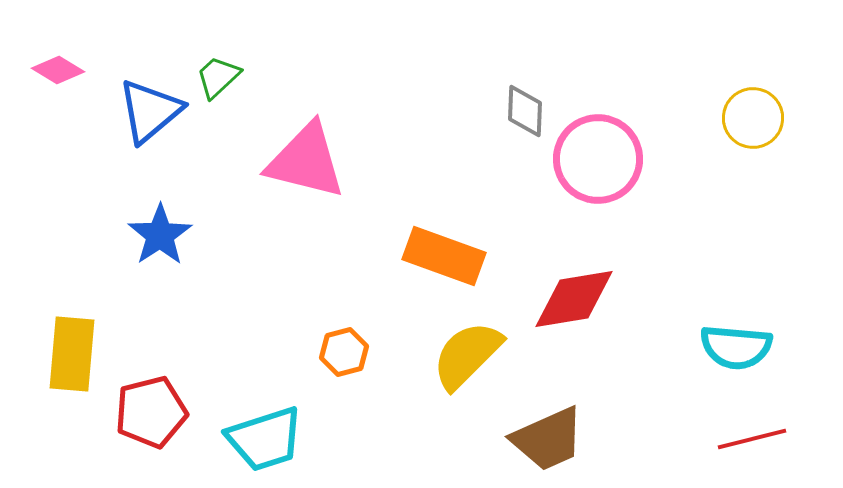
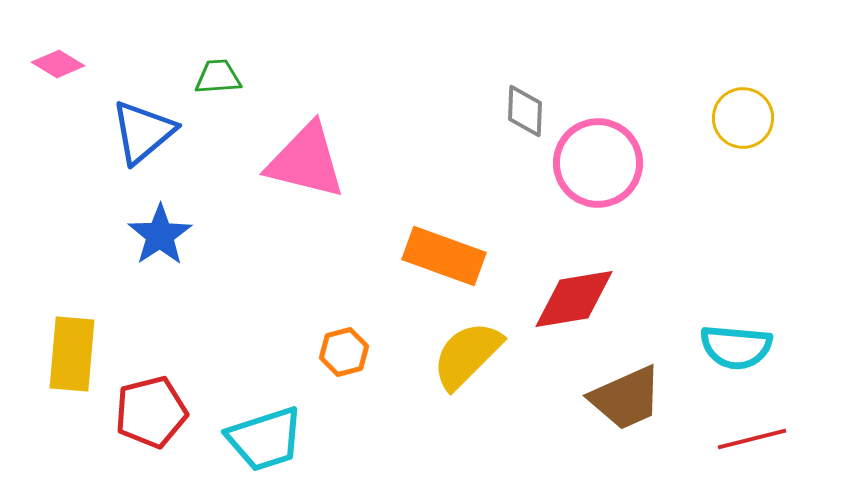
pink diamond: moved 6 px up
green trapezoid: rotated 39 degrees clockwise
blue triangle: moved 7 px left, 21 px down
yellow circle: moved 10 px left
pink circle: moved 4 px down
brown trapezoid: moved 78 px right, 41 px up
